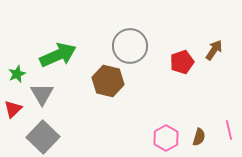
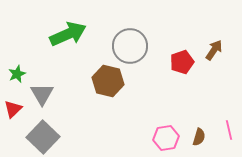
green arrow: moved 10 px right, 21 px up
pink hexagon: rotated 20 degrees clockwise
